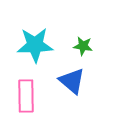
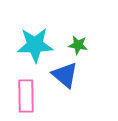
green star: moved 5 px left, 1 px up
blue triangle: moved 7 px left, 6 px up
